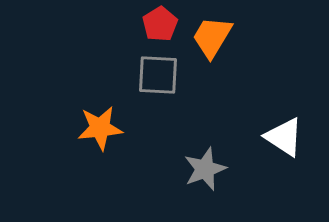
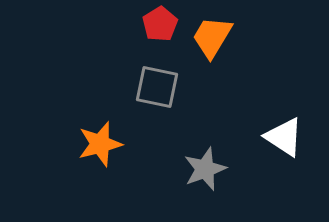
gray square: moved 1 px left, 12 px down; rotated 9 degrees clockwise
orange star: moved 16 px down; rotated 9 degrees counterclockwise
